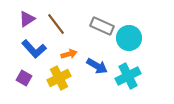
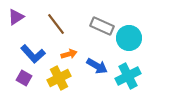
purple triangle: moved 11 px left, 2 px up
blue L-shape: moved 1 px left, 5 px down
